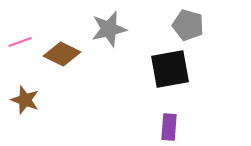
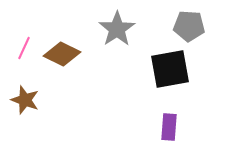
gray pentagon: moved 1 px right, 1 px down; rotated 12 degrees counterclockwise
gray star: moved 8 px right; rotated 21 degrees counterclockwise
pink line: moved 4 px right, 6 px down; rotated 45 degrees counterclockwise
